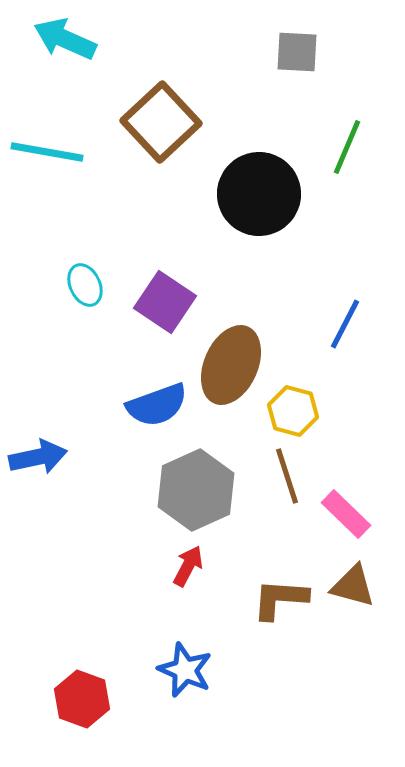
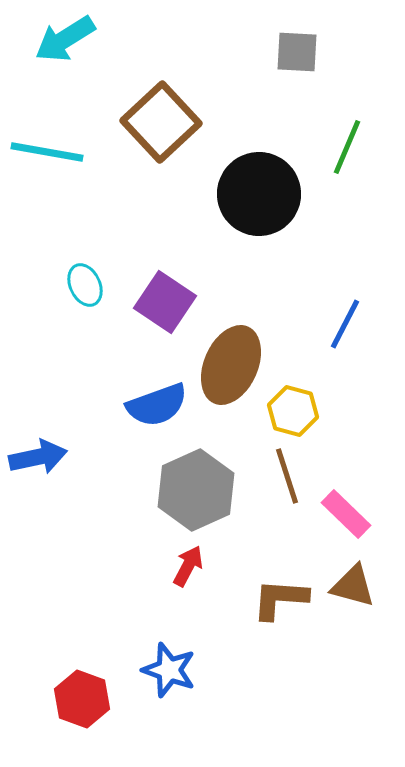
cyan arrow: rotated 56 degrees counterclockwise
blue star: moved 16 px left; rotated 4 degrees counterclockwise
